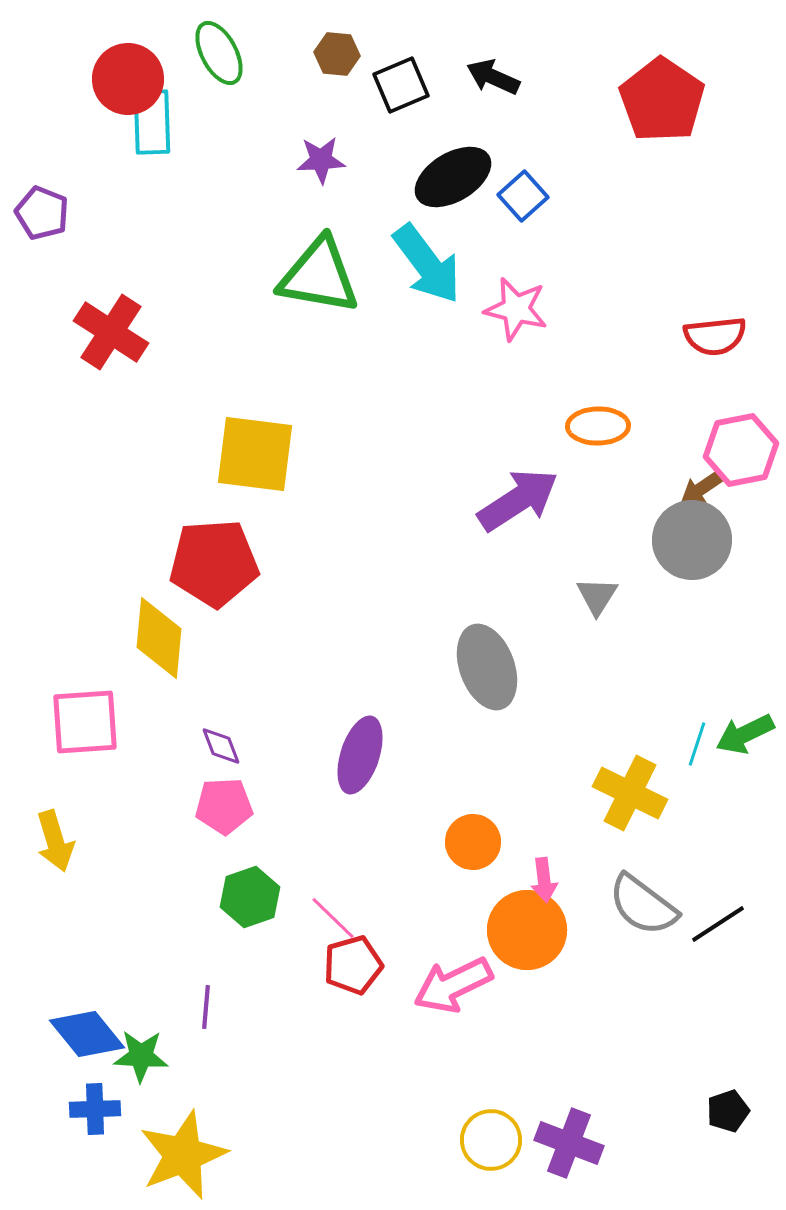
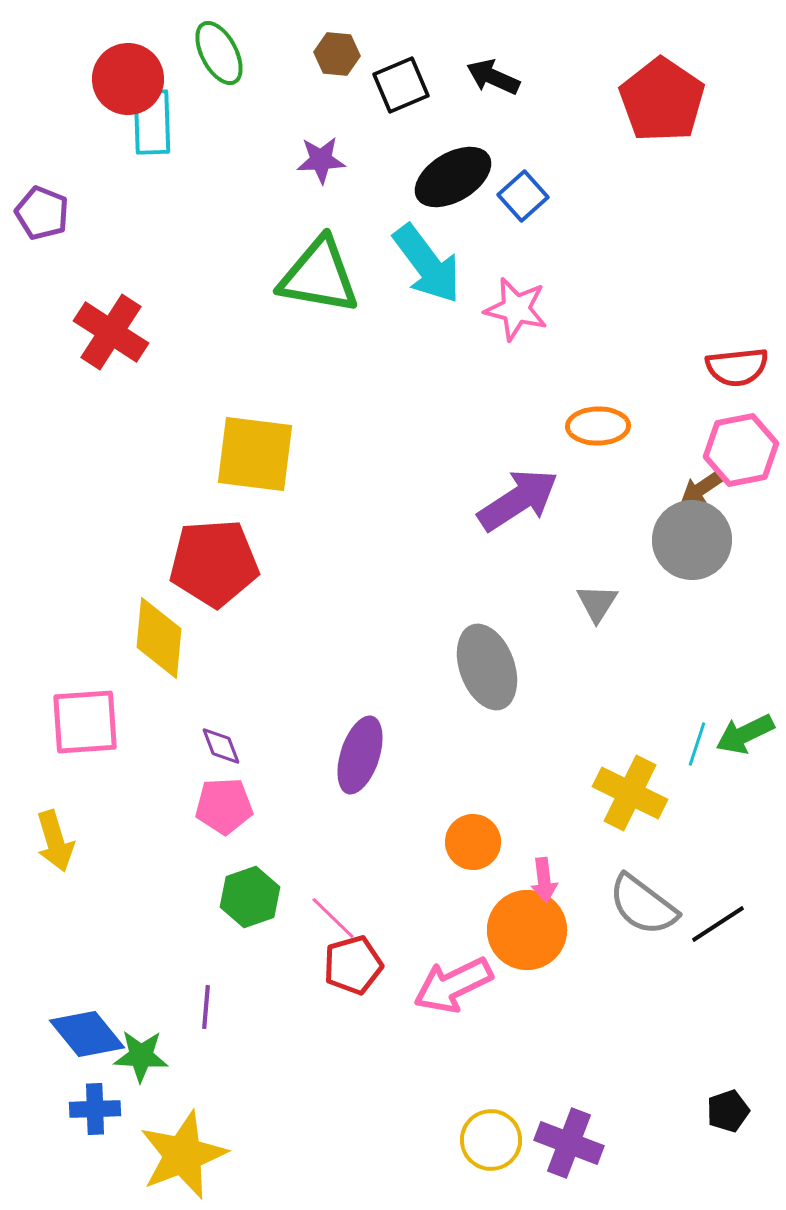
red semicircle at (715, 336): moved 22 px right, 31 px down
gray triangle at (597, 596): moved 7 px down
